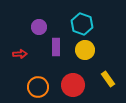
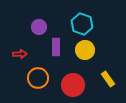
orange circle: moved 9 px up
